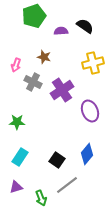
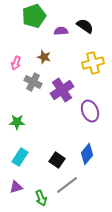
pink arrow: moved 2 px up
